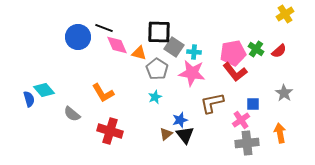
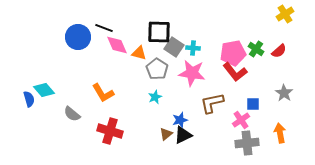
cyan cross: moved 1 px left, 4 px up
black triangle: moved 2 px left; rotated 42 degrees clockwise
